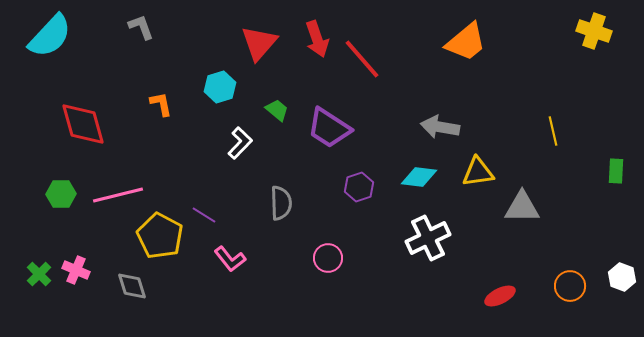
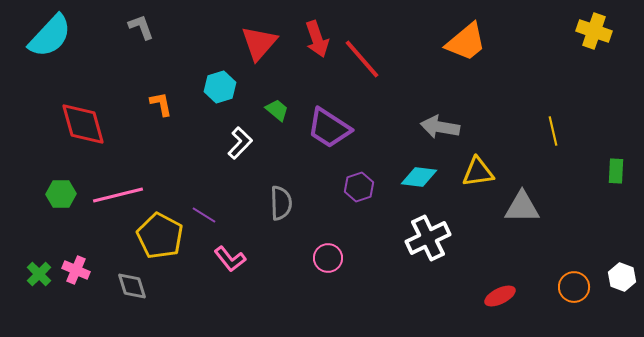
orange circle: moved 4 px right, 1 px down
